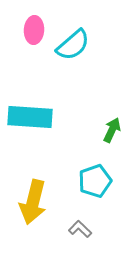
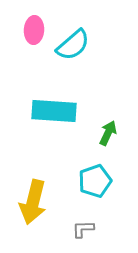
cyan rectangle: moved 24 px right, 6 px up
green arrow: moved 4 px left, 3 px down
gray L-shape: moved 3 px right; rotated 45 degrees counterclockwise
